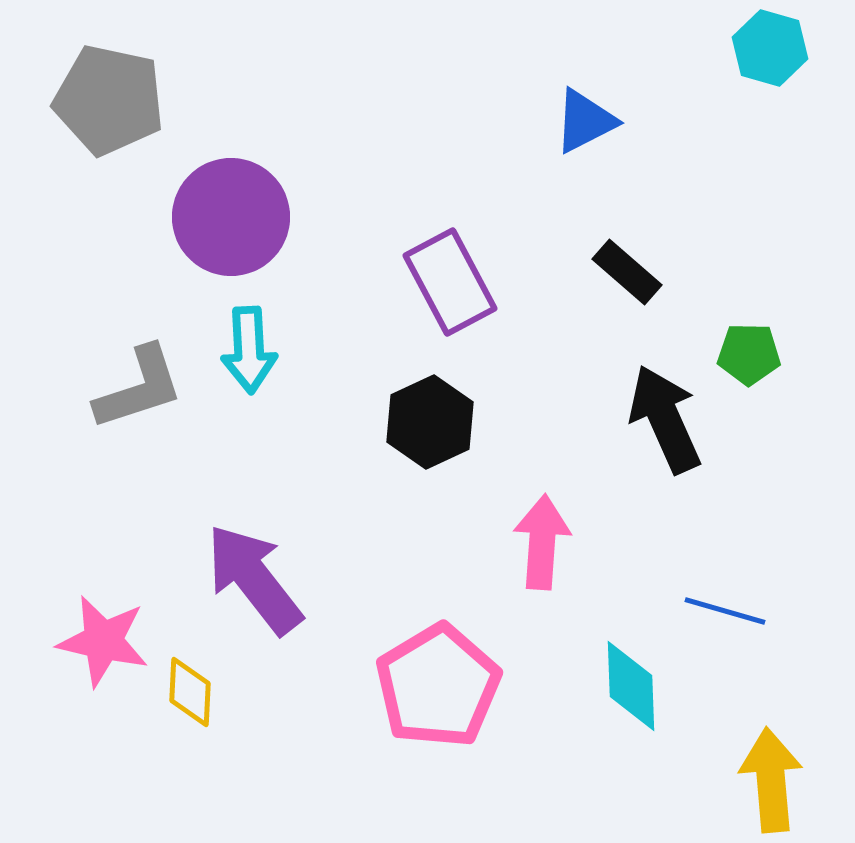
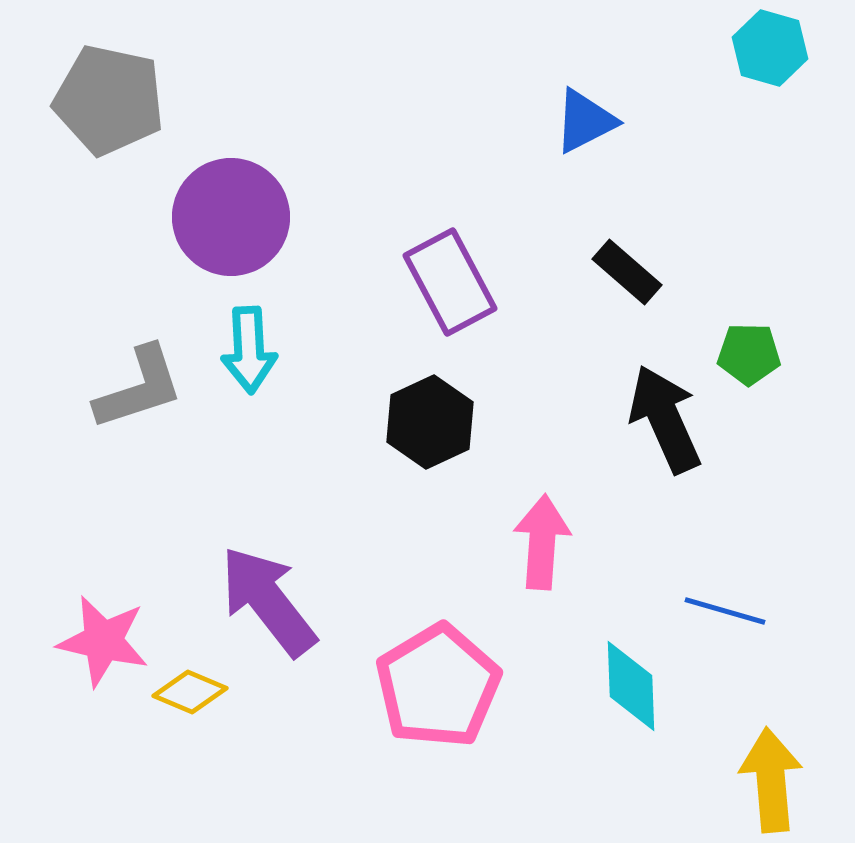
purple arrow: moved 14 px right, 22 px down
yellow diamond: rotated 70 degrees counterclockwise
